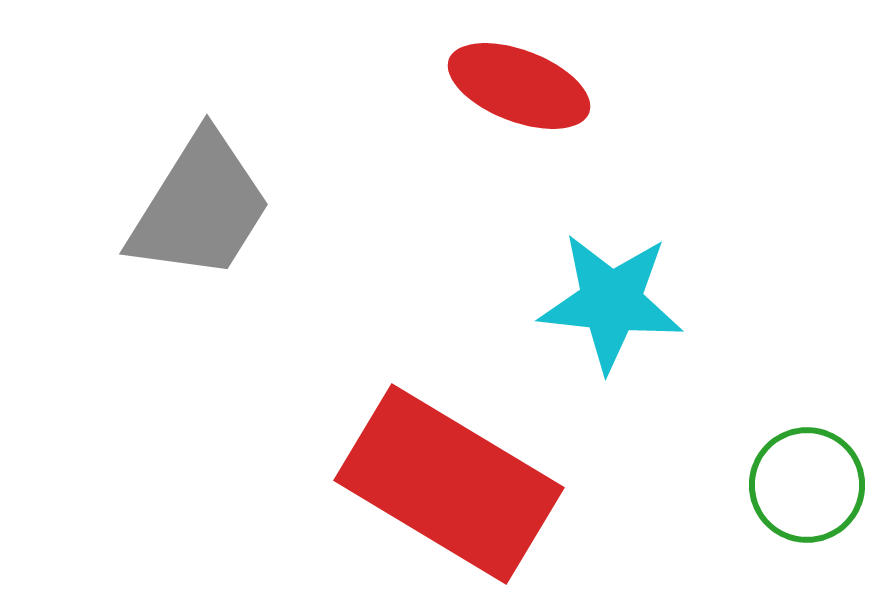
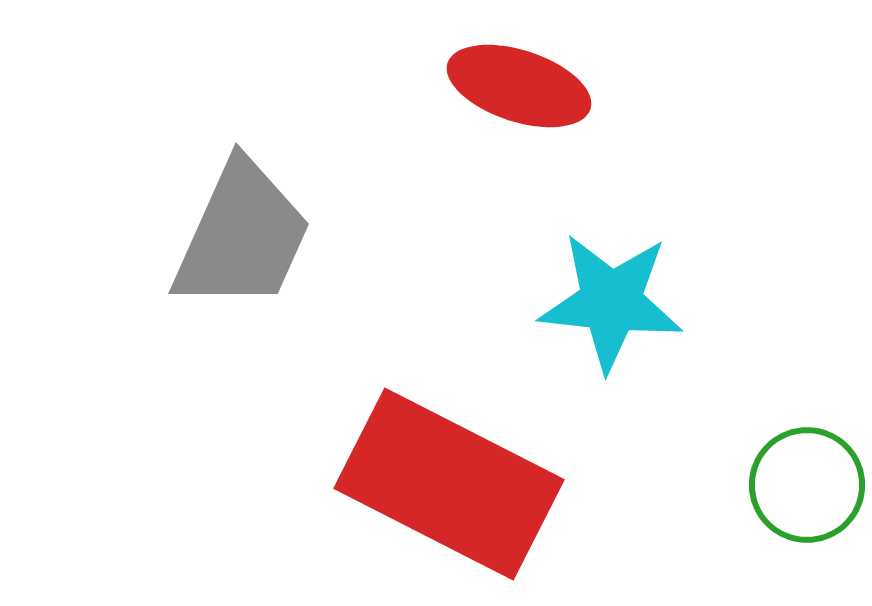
red ellipse: rotated 3 degrees counterclockwise
gray trapezoid: moved 42 px right, 29 px down; rotated 8 degrees counterclockwise
red rectangle: rotated 4 degrees counterclockwise
